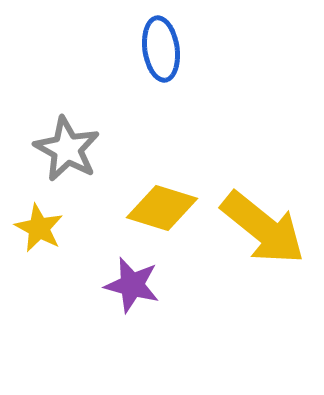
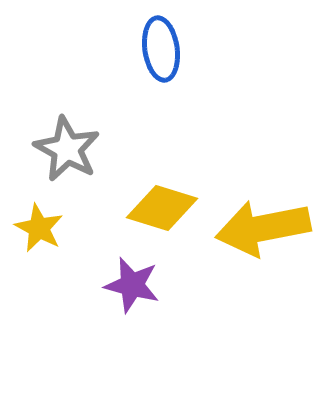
yellow arrow: rotated 130 degrees clockwise
